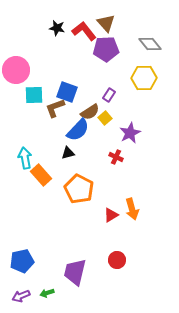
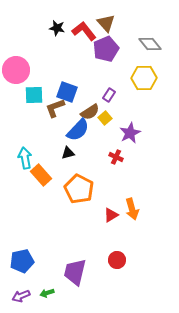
purple pentagon: rotated 20 degrees counterclockwise
